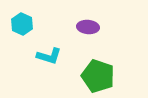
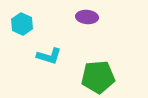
purple ellipse: moved 1 px left, 10 px up
green pentagon: moved 1 px down; rotated 24 degrees counterclockwise
